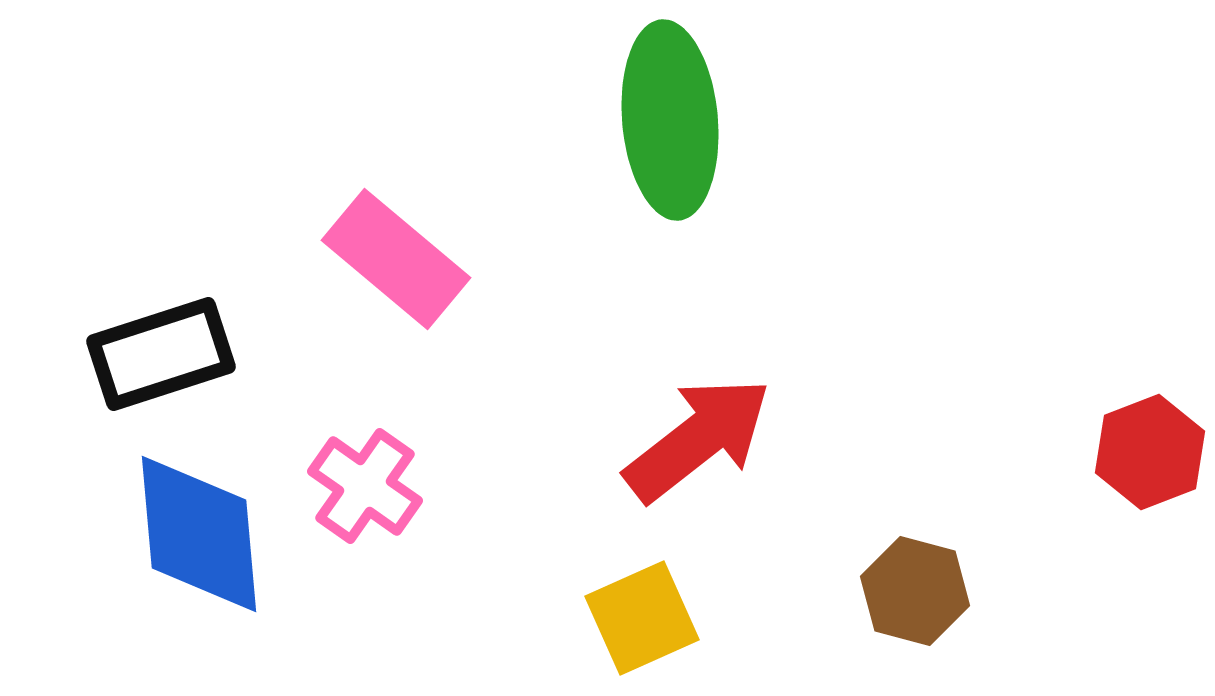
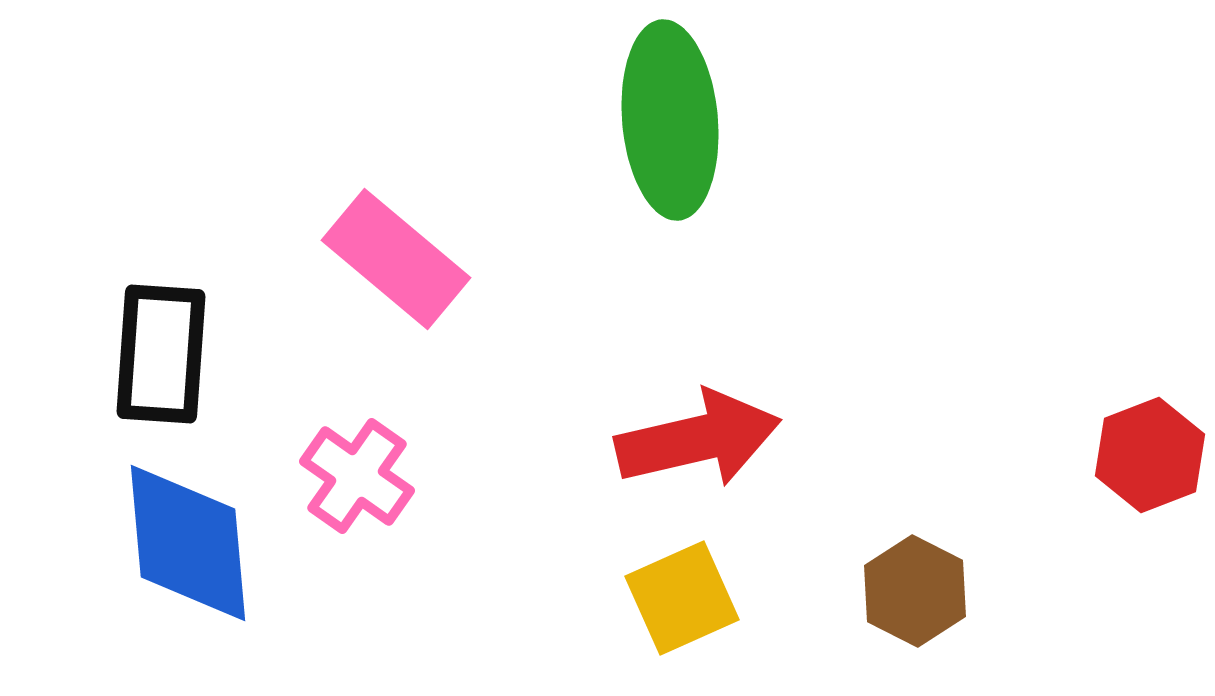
black rectangle: rotated 68 degrees counterclockwise
red arrow: rotated 25 degrees clockwise
red hexagon: moved 3 px down
pink cross: moved 8 px left, 10 px up
blue diamond: moved 11 px left, 9 px down
brown hexagon: rotated 12 degrees clockwise
yellow square: moved 40 px right, 20 px up
